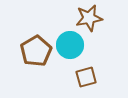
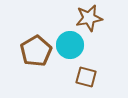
brown square: rotated 30 degrees clockwise
